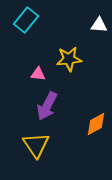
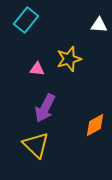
yellow star: rotated 10 degrees counterclockwise
pink triangle: moved 1 px left, 5 px up
purple arrow: moved 2 px left, 2 px down
orange diamond: moved 1 px left, 1 px down
yellow triangle: rotated 12 degrees counterclockwise
